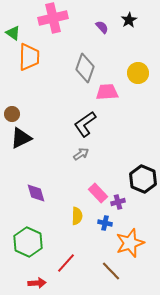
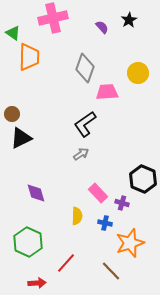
purple cross: moved 4 px right, 1 px down; rotated 32 degrees clockwise
